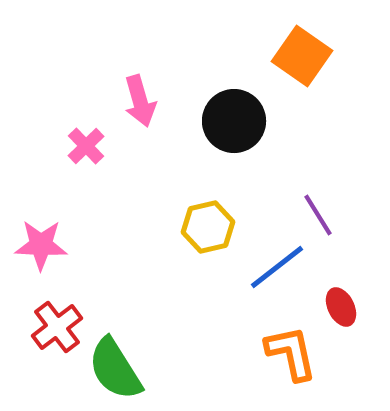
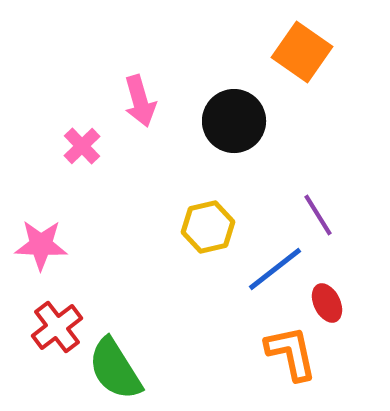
orange square: moved 4 px up
pink cross: moved 4 px left
blue line: moved 2 px left, 2 px down
red ellipse: moved 14 px left, 4 px up
